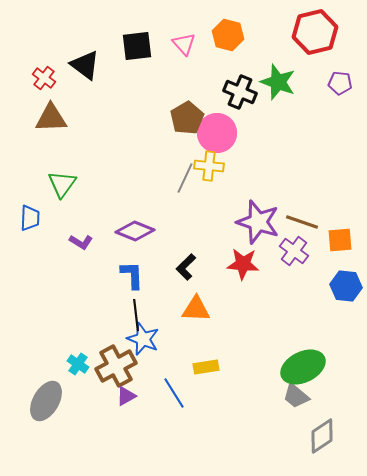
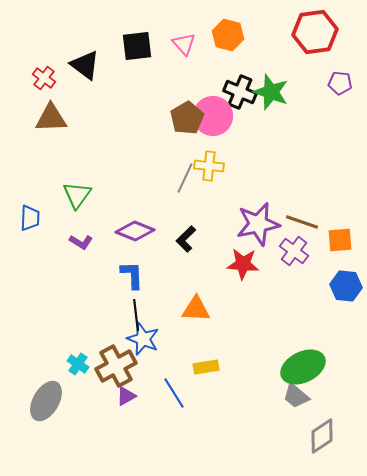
red hexagon: rotated 6 degrees clockwise
green star: moved 7 px left, 10 px down
pink circle: moved 4 px left, 17 px up
green triangle: moved 15 px right, 11 px down
purple star: moved 2 px down; rotated 30 degrees counterclockwise
black L-shape: moved 28 px up
